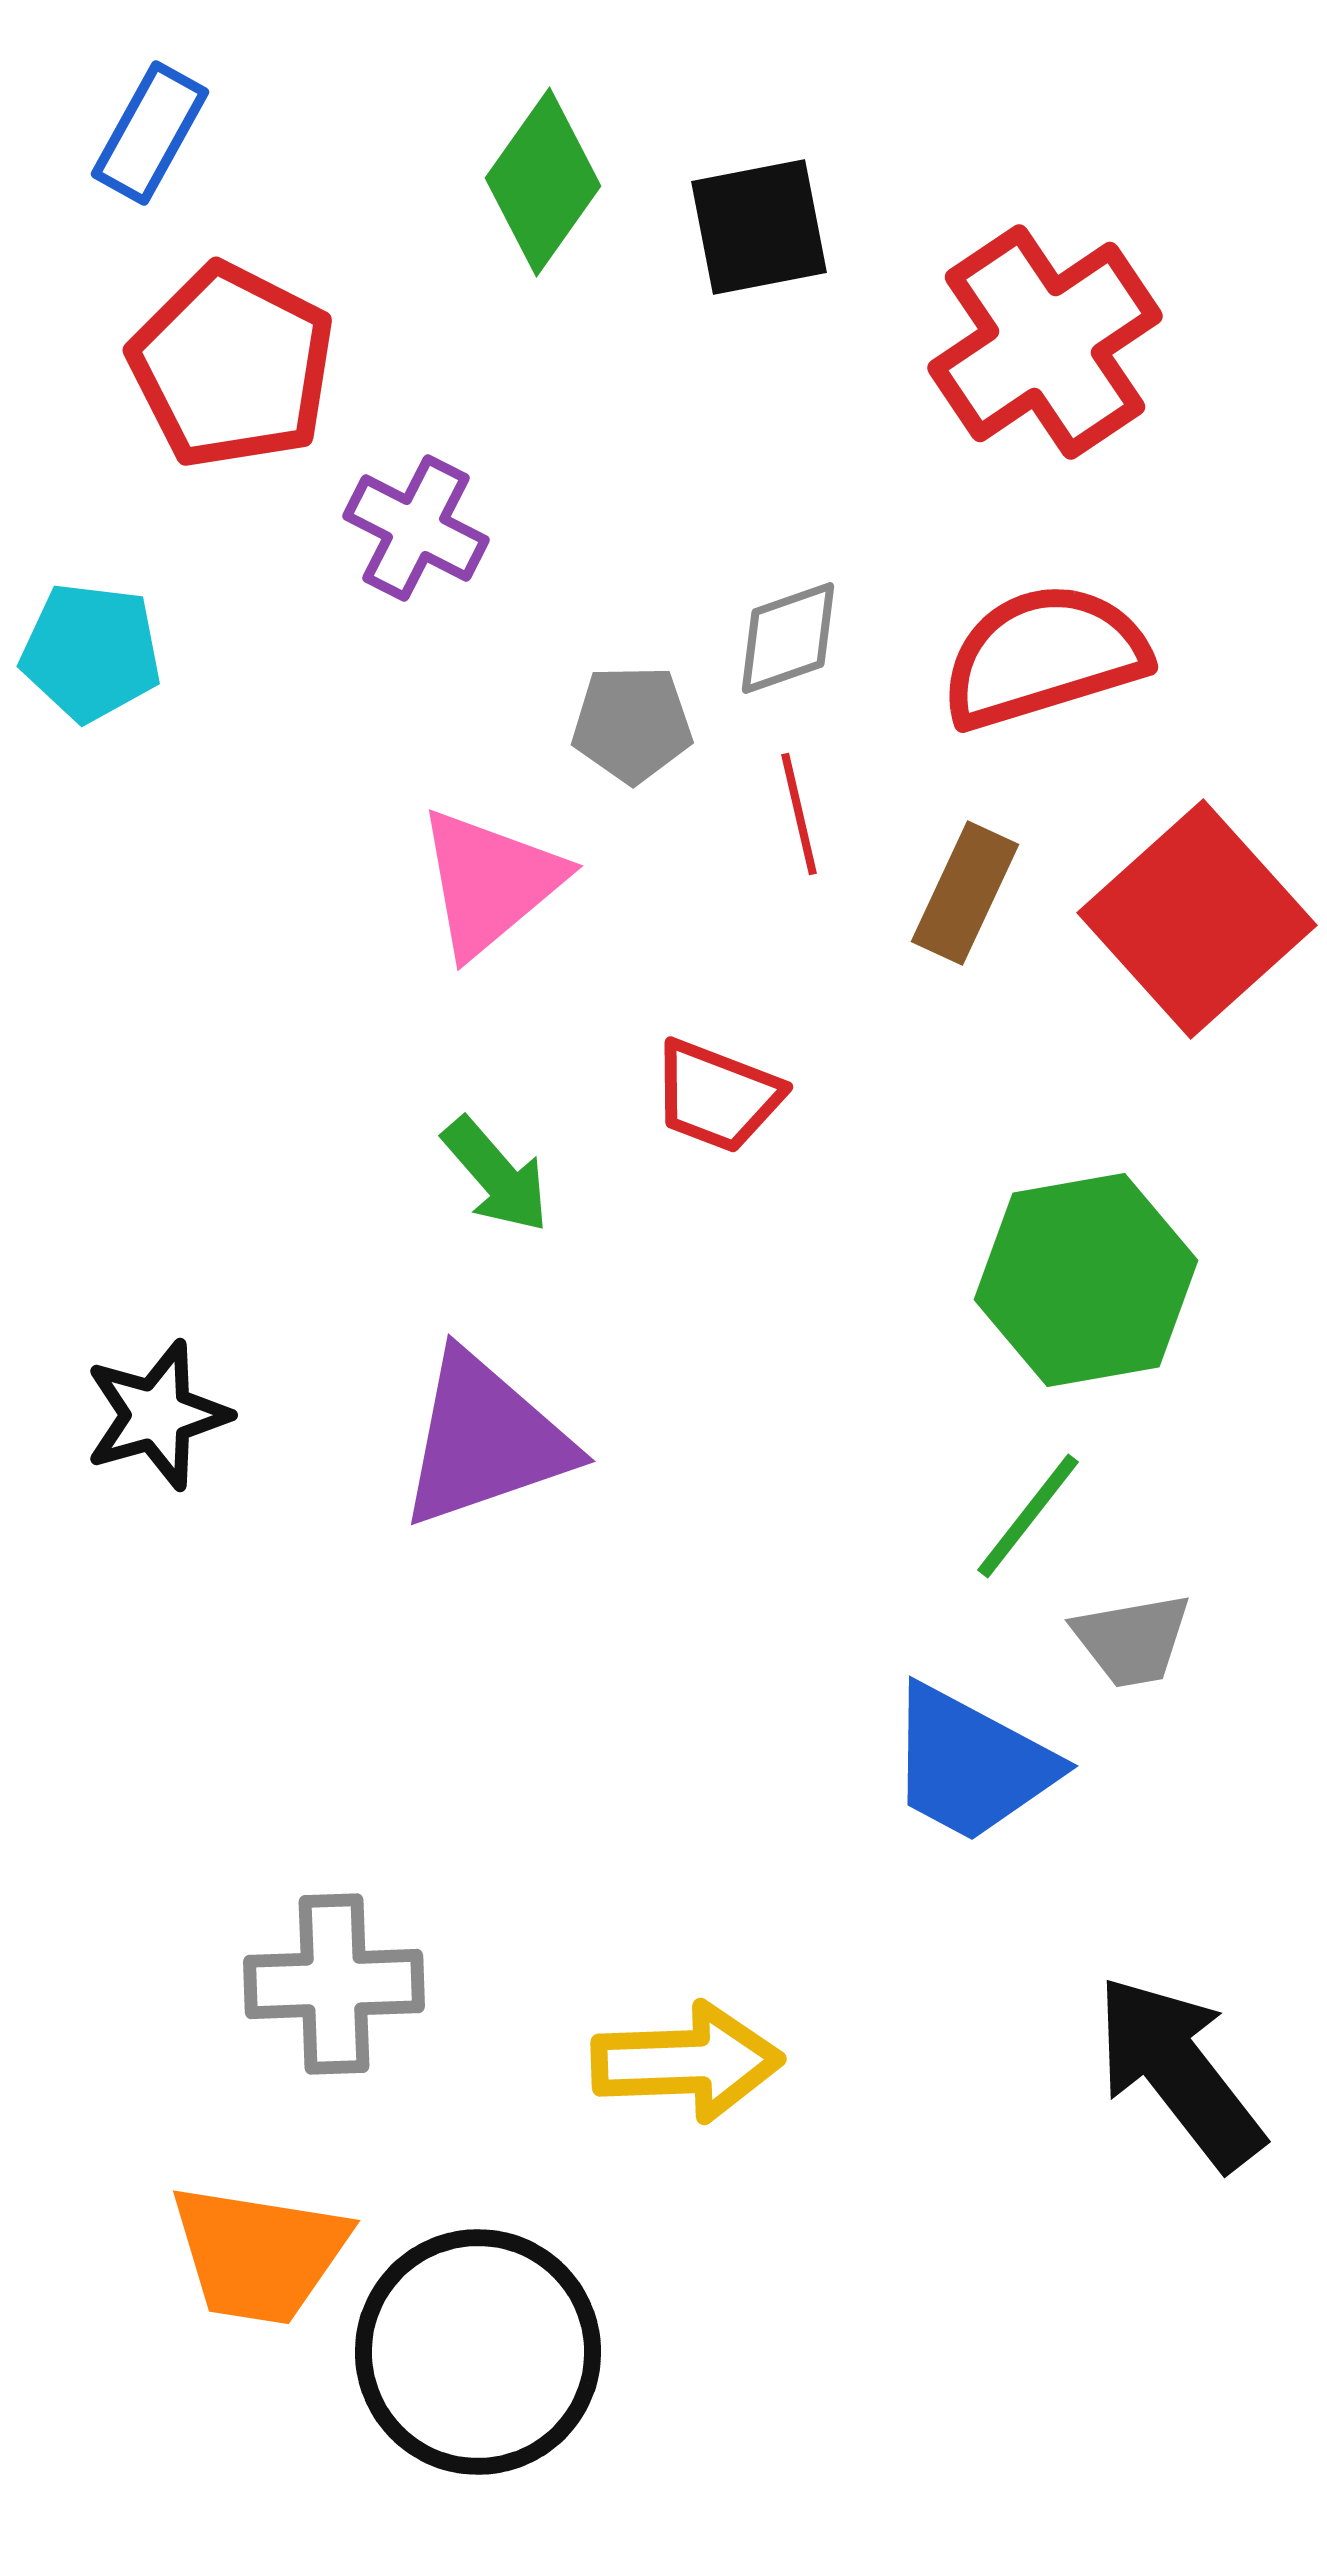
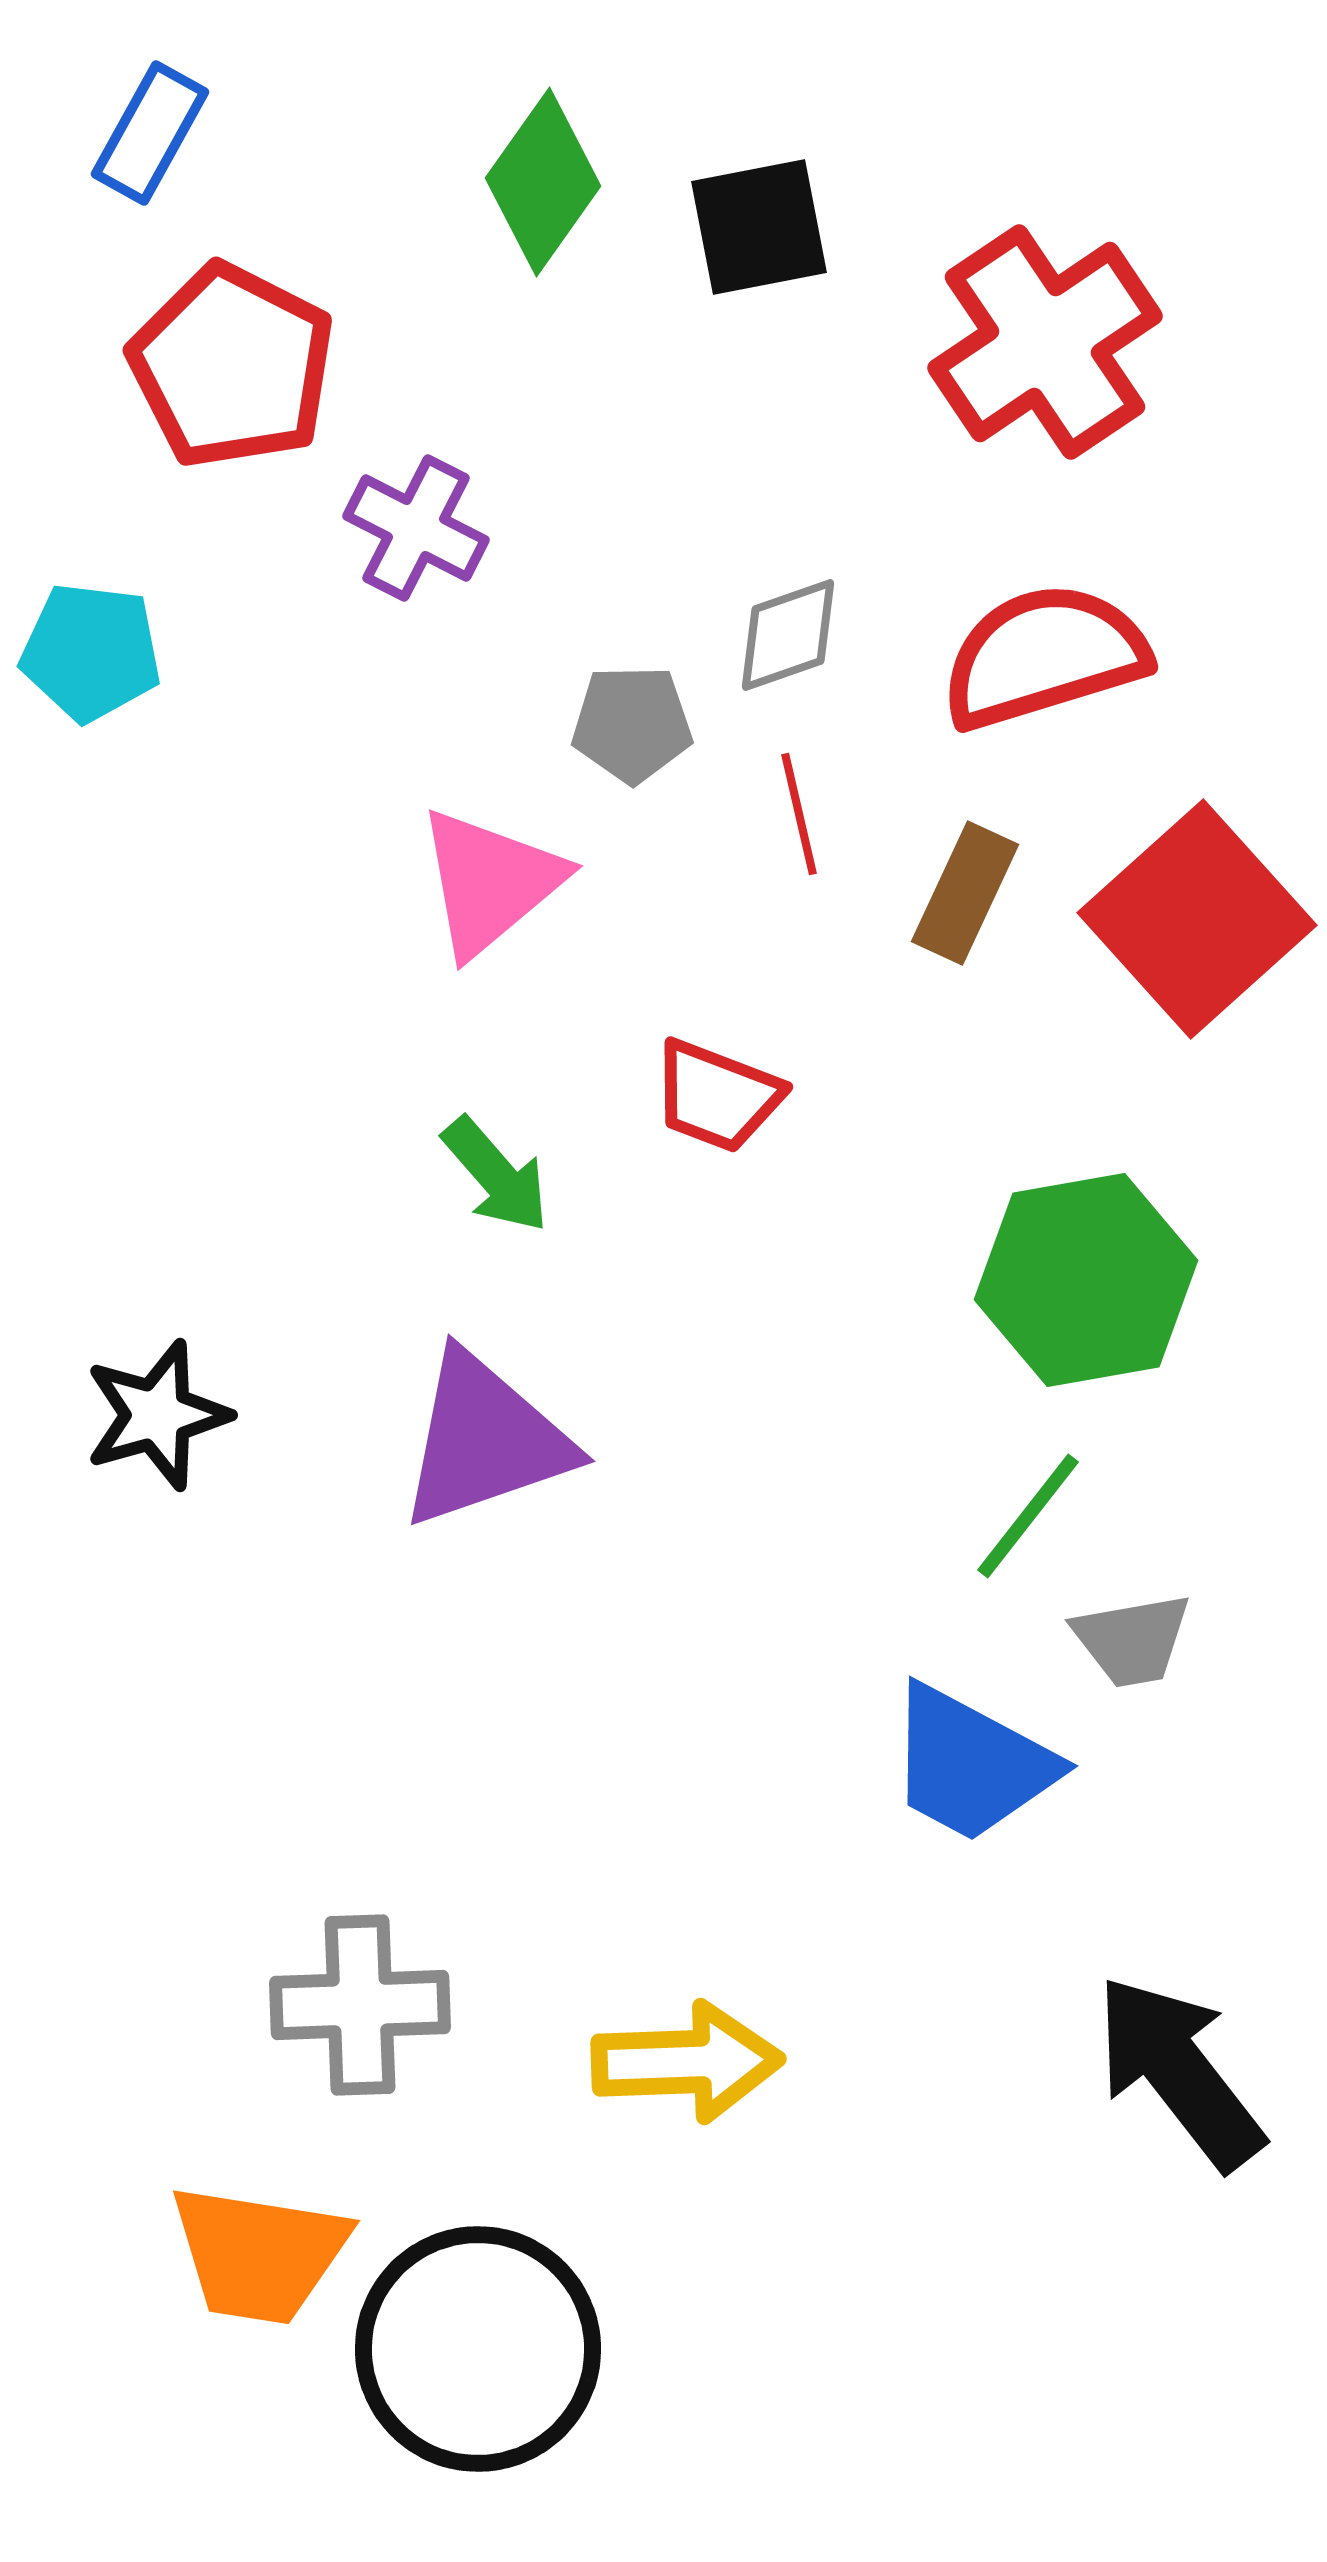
gray diamond: moved 3 px up
gray cross: moved 26 px right, 21 px down
black circle: moved 3 px up
